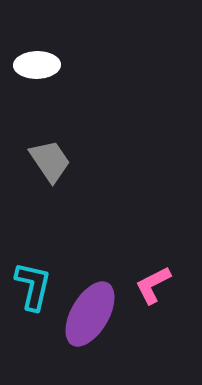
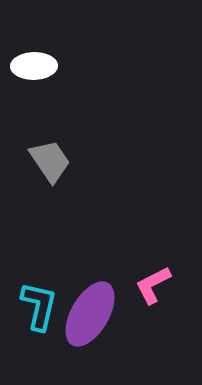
white ellipse: moved 3 px left, 1 px down
cyan L-shape: moved 6 px right, 20 px down
